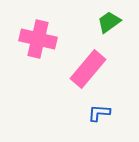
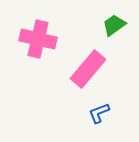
green trapezoid: moved 5 px right, 3 px down
blue L-shape: rotated 25 degrees counterclockwise
